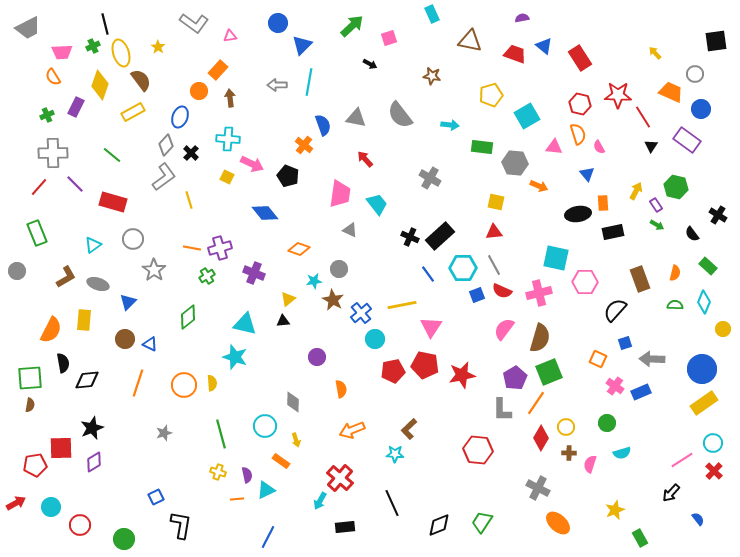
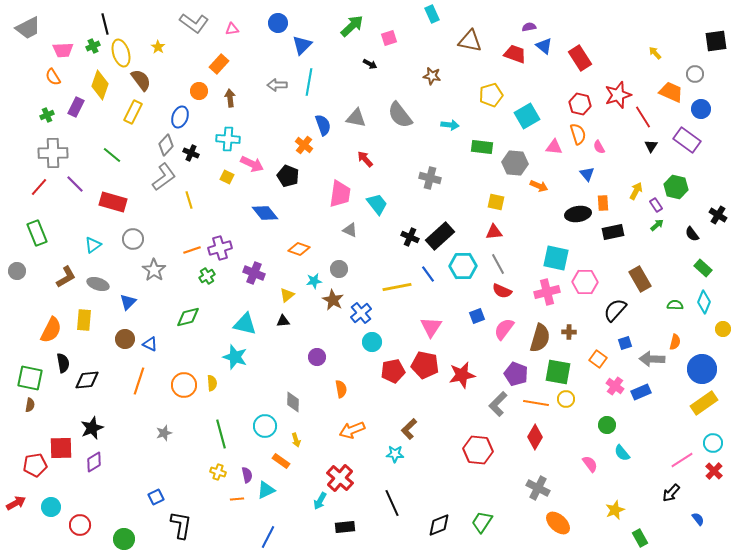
purple semicircle at (522, 18): moved 7 px right, 9 px down
pink triangle at (230, 36): moved 2 px right, 7 px up
pink trapezoid at (62, 52): moved 1 px right, 2 px up
orange rectangle at (218, 70): moved 1 px right, 6 px up
red star at (618, 95): rotated 20 degrees counterclockwise
yellow rectangle at (133, 112): rotated 35 degrees counterclockwise
black cross at (191, 153): rotated 21 degrees counterclockwise
gray cross at (430, 178): rotated 15 degrees counterclockwise
green arrow at (657, 225): rotated 72 degrees counterclockwise
orange line at (192, 248): moved 2 px down; rotated 30 degrees counterclockwise
gray line at (494, 265): moved 4 px right, 1 px up
green rectangle at (708, 266): moved 5 px left, 2 px down
cyan hexagon at (463, 268): moved 2 px up
orange semicircle at (675, 273): moved 69 px down
brown rectangle at (640, 279): rotated 10 degrees counterclockwise
pink cross at (539, 293): moved 8 px right, 1 px up
blue square at (477, 295): moved 21 px down
yellow triangle at (288, 299): moved 1 px left, 4 px up
yellow line at (402, 305): moved 5 px left, 18 px up
green diamond at (188, 317): rotated 25 degrees clockwise
cyan circle at (375, 339): moved 3 px left, 3 px down
orange square at (598, 359): rotated 12 degrees clockwise
green square at (549, 372): moved 9 px right; rotated 32 degrees clockwise
green square at (30, 378): rotated 16 degrees clockwise
purple pentagon at (515, 378): moved 1 px right, 4 px up; rotated 20 degrees counterclockwise
orange line at (138, 383): moved 1 px right, 2 px up
orange line at (536, 403): rotated 65 degrees clockwise
gray L-shape at (502, 410): moved 4 px left, 6 px up; rotated 45 degrees clockwise
green circle at (607, 423): moved 2 px down
yellow circle at (566, 427): moved 28 px up
red diamond at (541, 438): moved 6 px left, 1 px up
brown cross at (569, 453): moved 121 px up
cyan semicircle at (622, 453): rotated 66 degrees clockwise
pink semicircle at (590, 464): rotated 126 degrees clockwise
